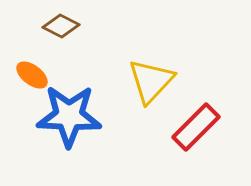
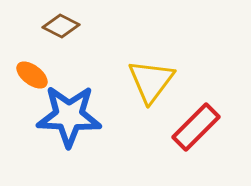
yellow triangle: rotated 6 degrees counterclockwise
